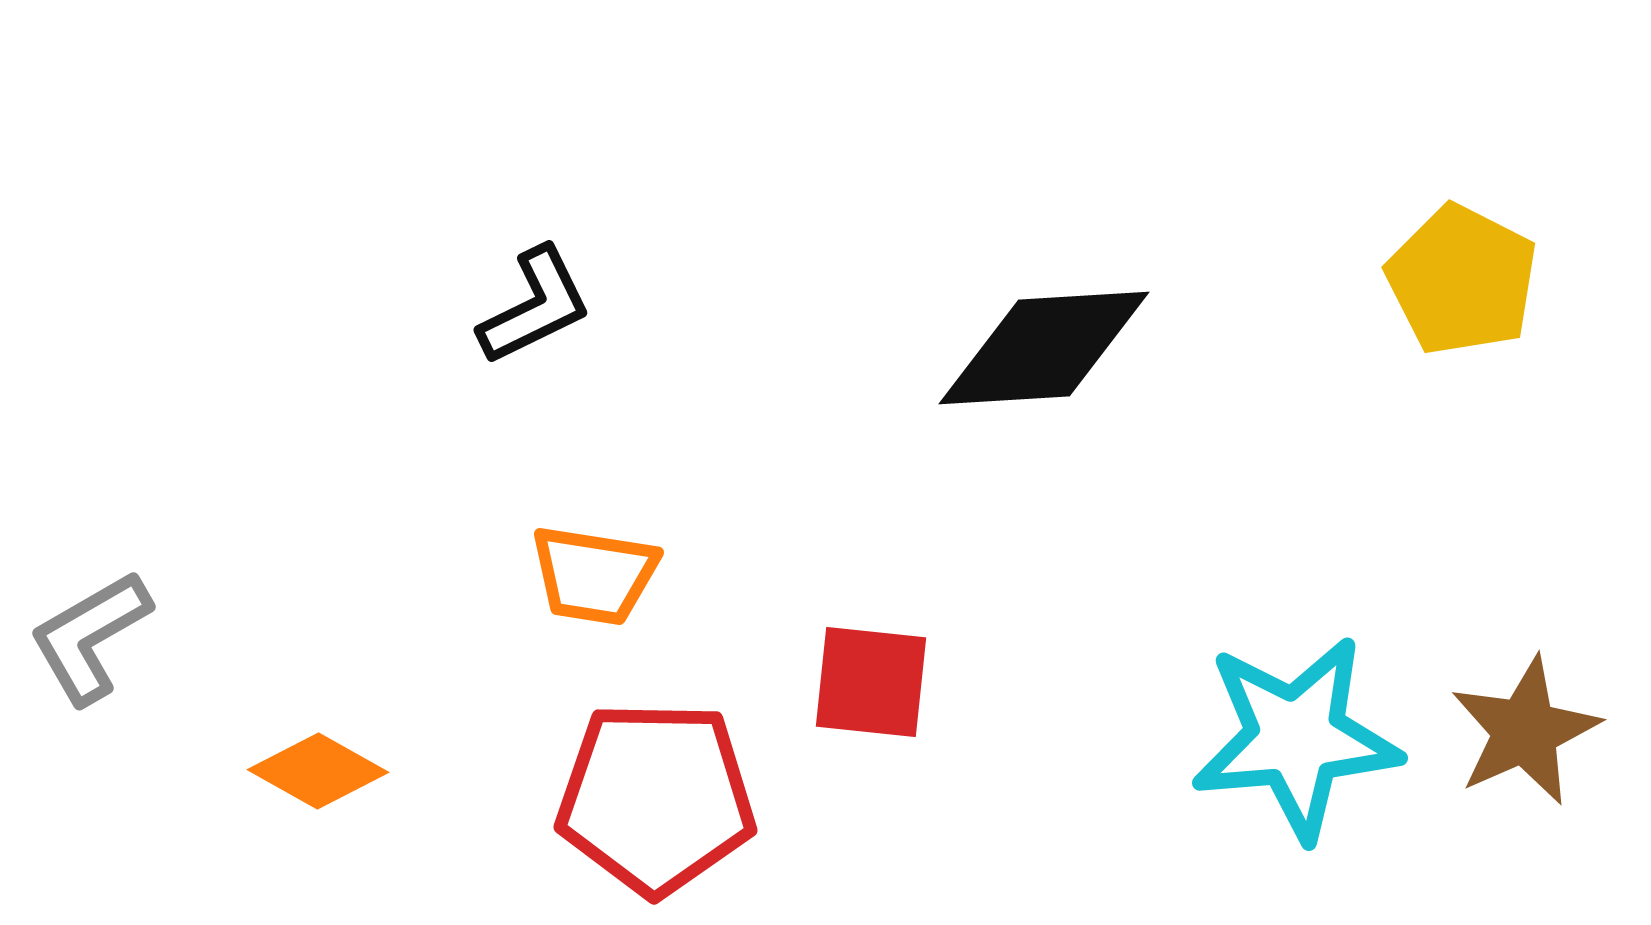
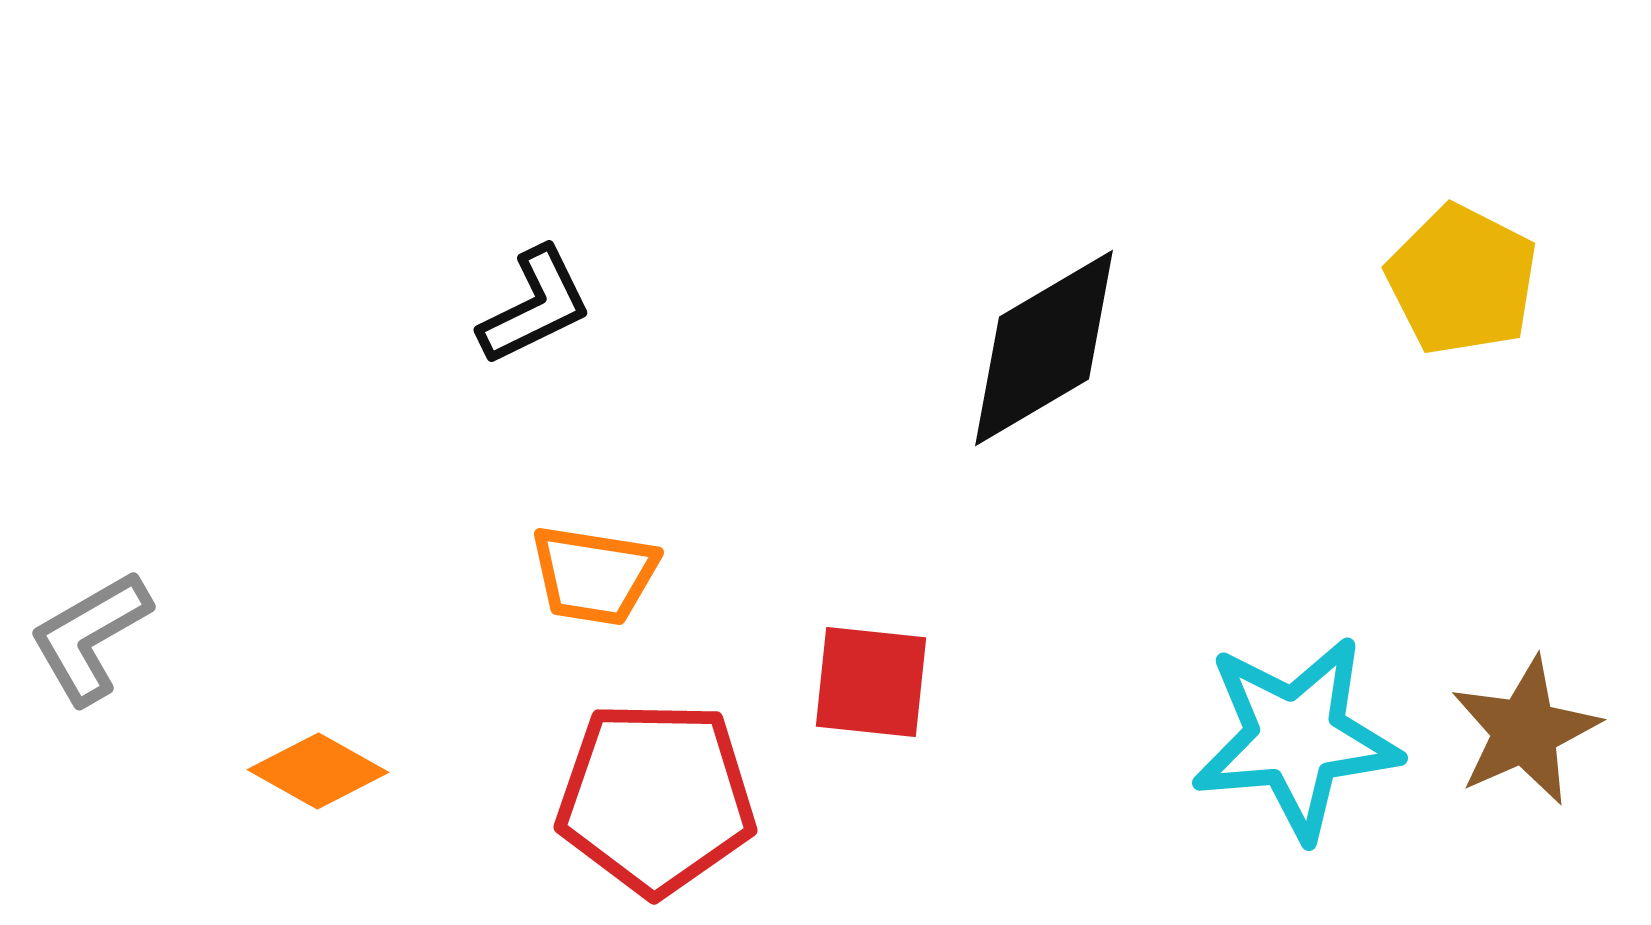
black diamond: rotated 27 degrees counterclockwise
